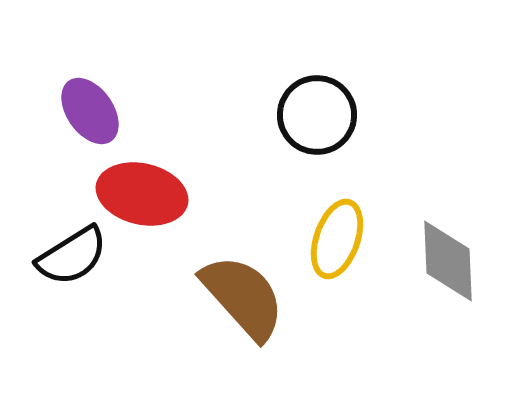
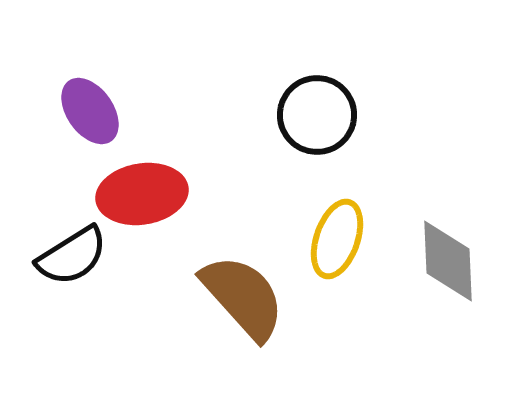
red ellipse: rotated 22 degrees counterclockwise
